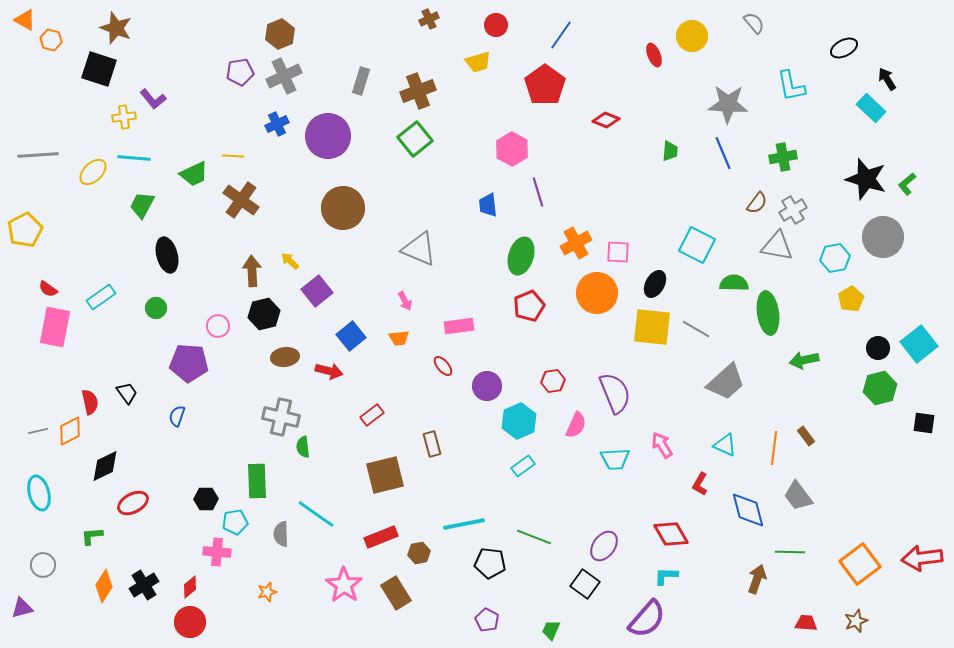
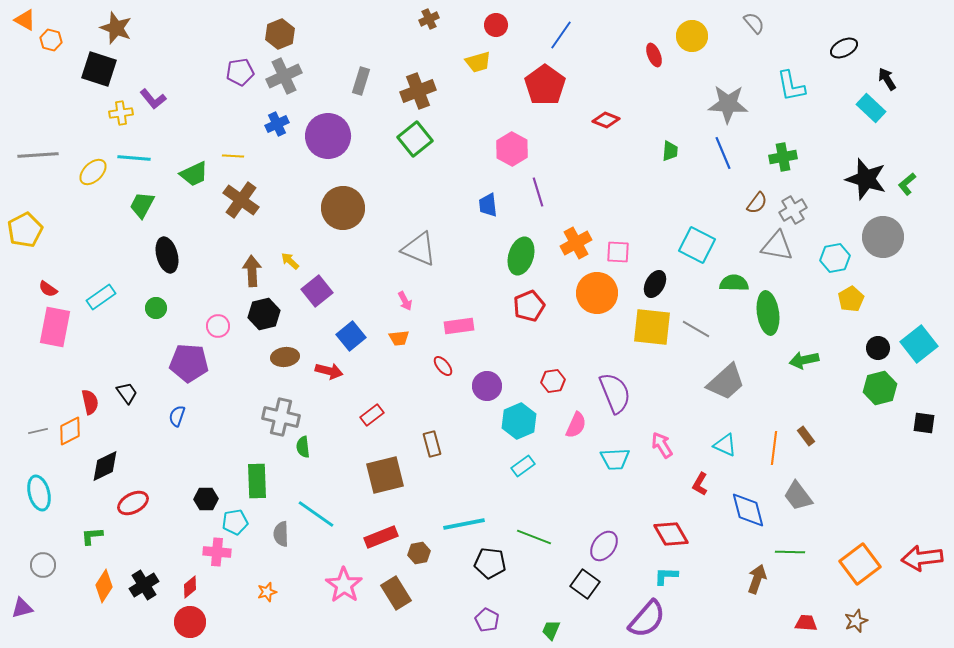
yellow cross at (124, 117): moved 3 px left, 4 px up
